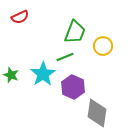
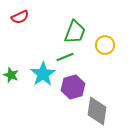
yellow circle: moved 2 px right, 1 px up
purple hexagon: rotated 20 degrees clockwise
gray diamond: moved 2 px up
